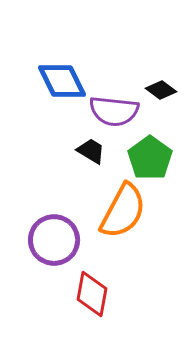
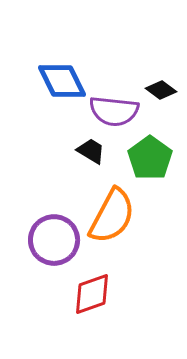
orange semicircle: moved 11 px left, 5 px down
red diamond: rotated 60 degrees clockwise
